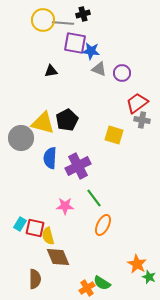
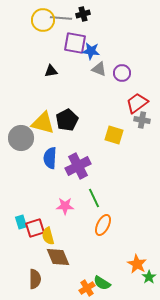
gray line: moved 2 px left, 5 px up
green line: rotated 12 degrees clockwise
cyan rectangle: moved 1 px right, 2 px up; rotated 48 degrees counterclockwise
red square: rotated 30 degrees counterclockwise
green star: rotated 16 degrees clockwise
